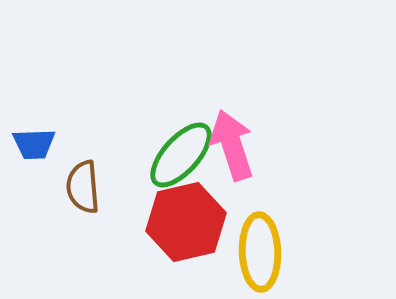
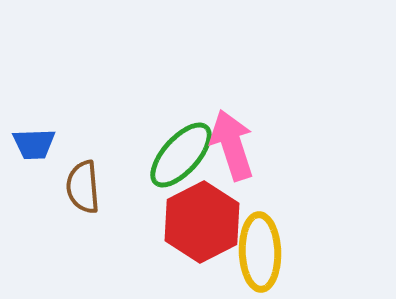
red hexagon: moved 16 px right; rotated 14 degrees counterclockwise
